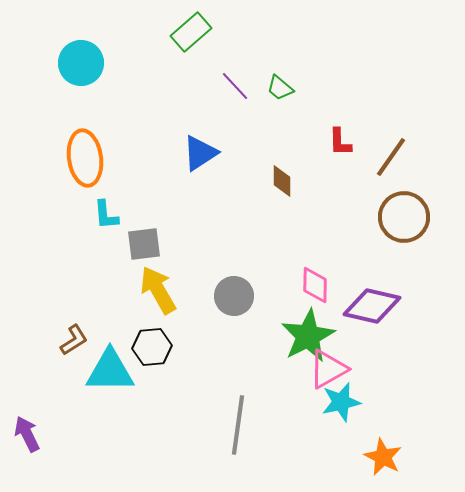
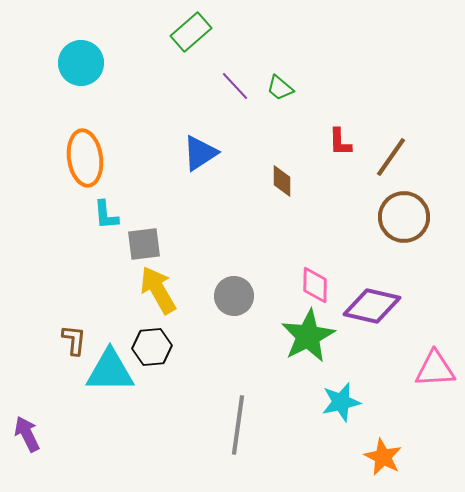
brown L-shape: rotated 52 degrees counterclockwise
pink triangle: moved 107 px right; rotated 27 degrees clockwise
